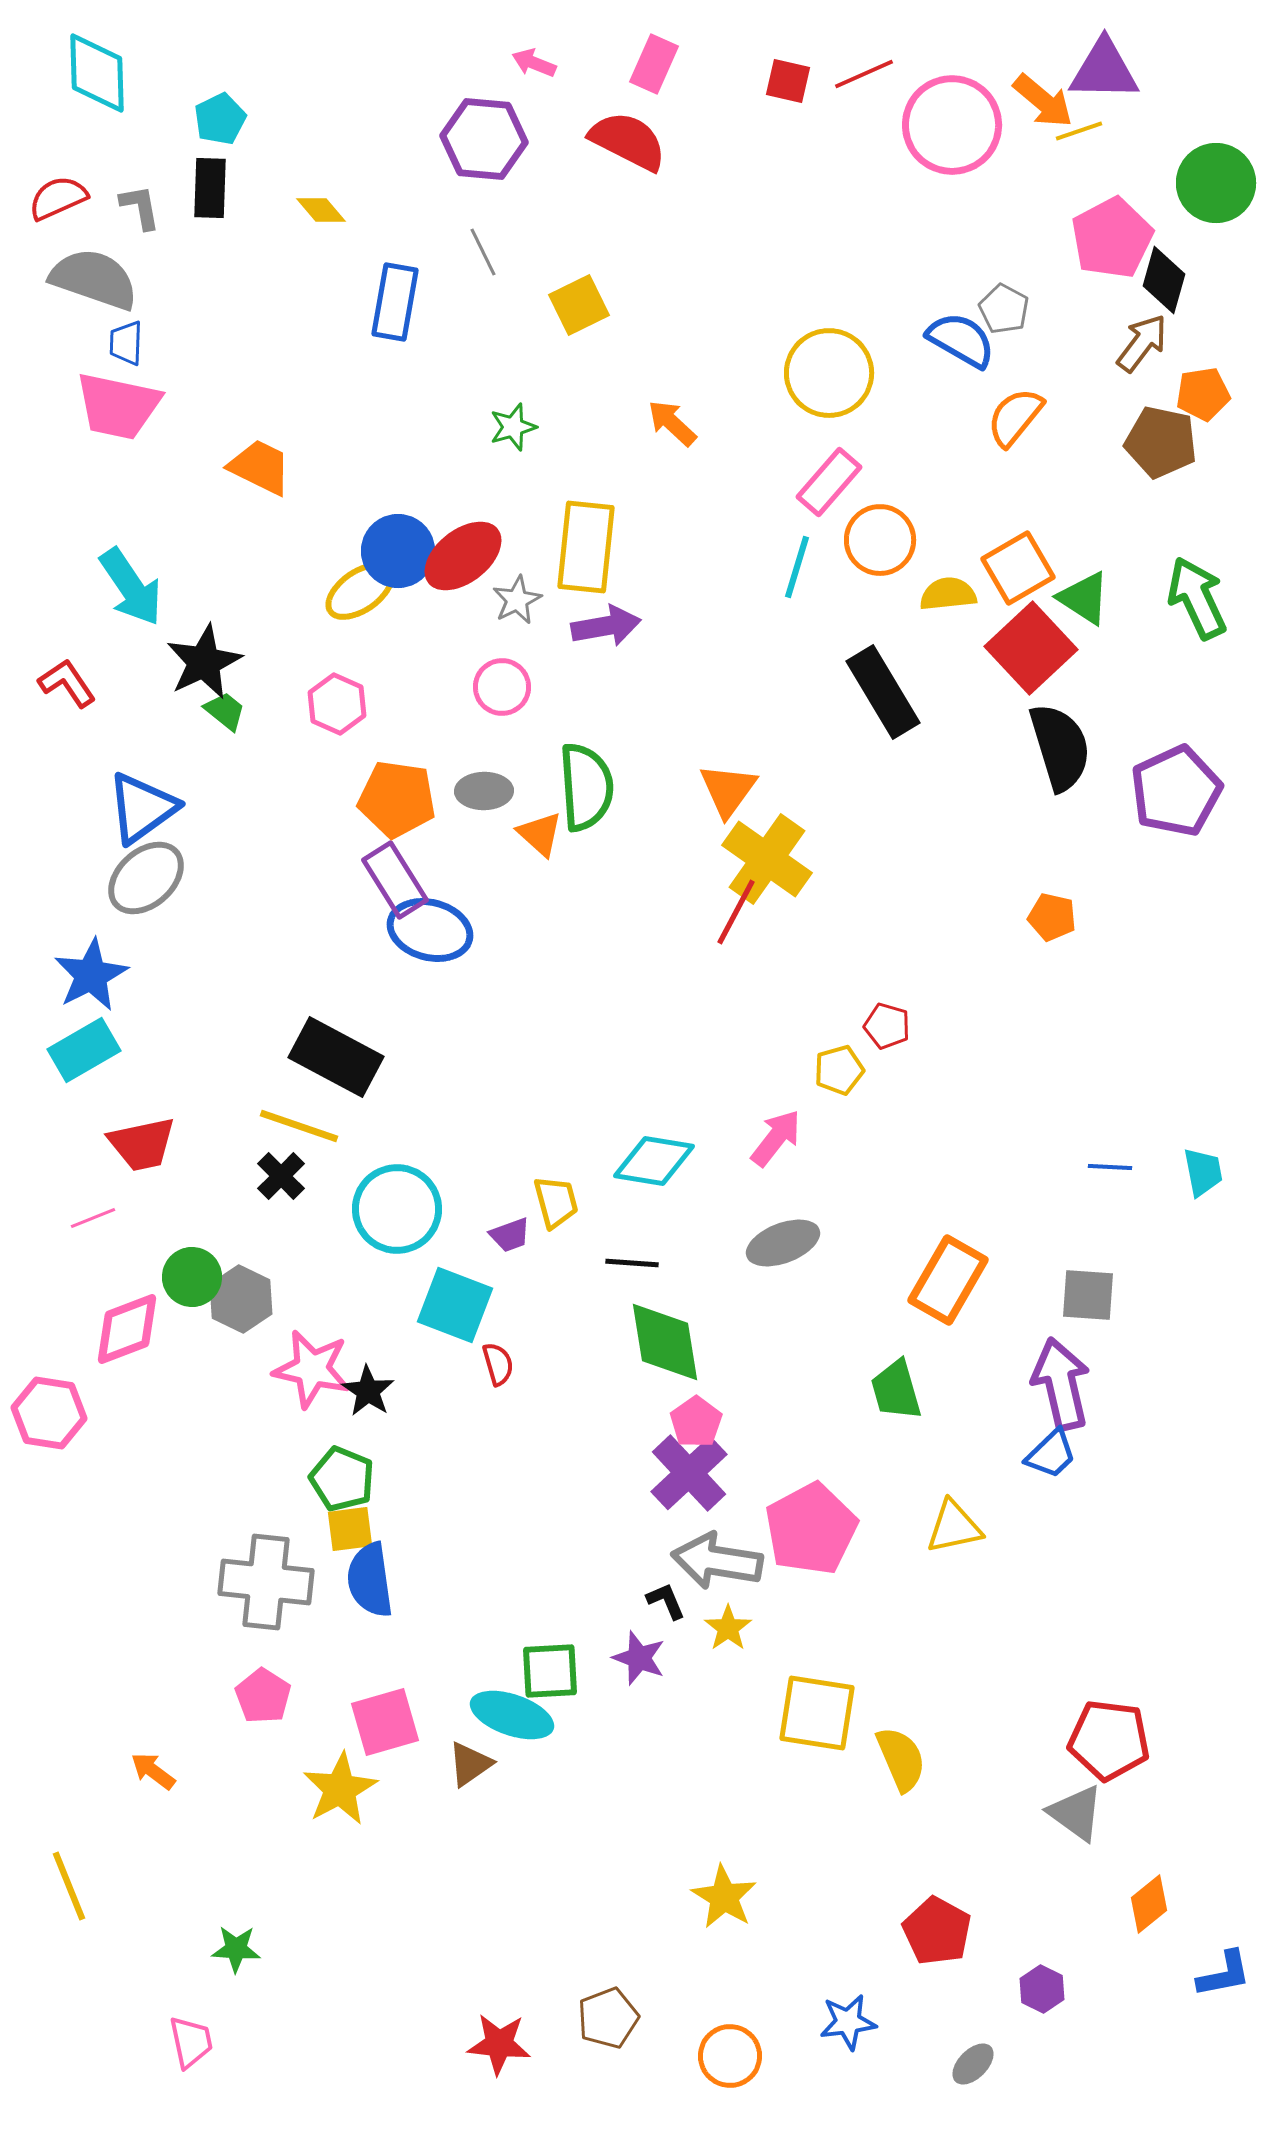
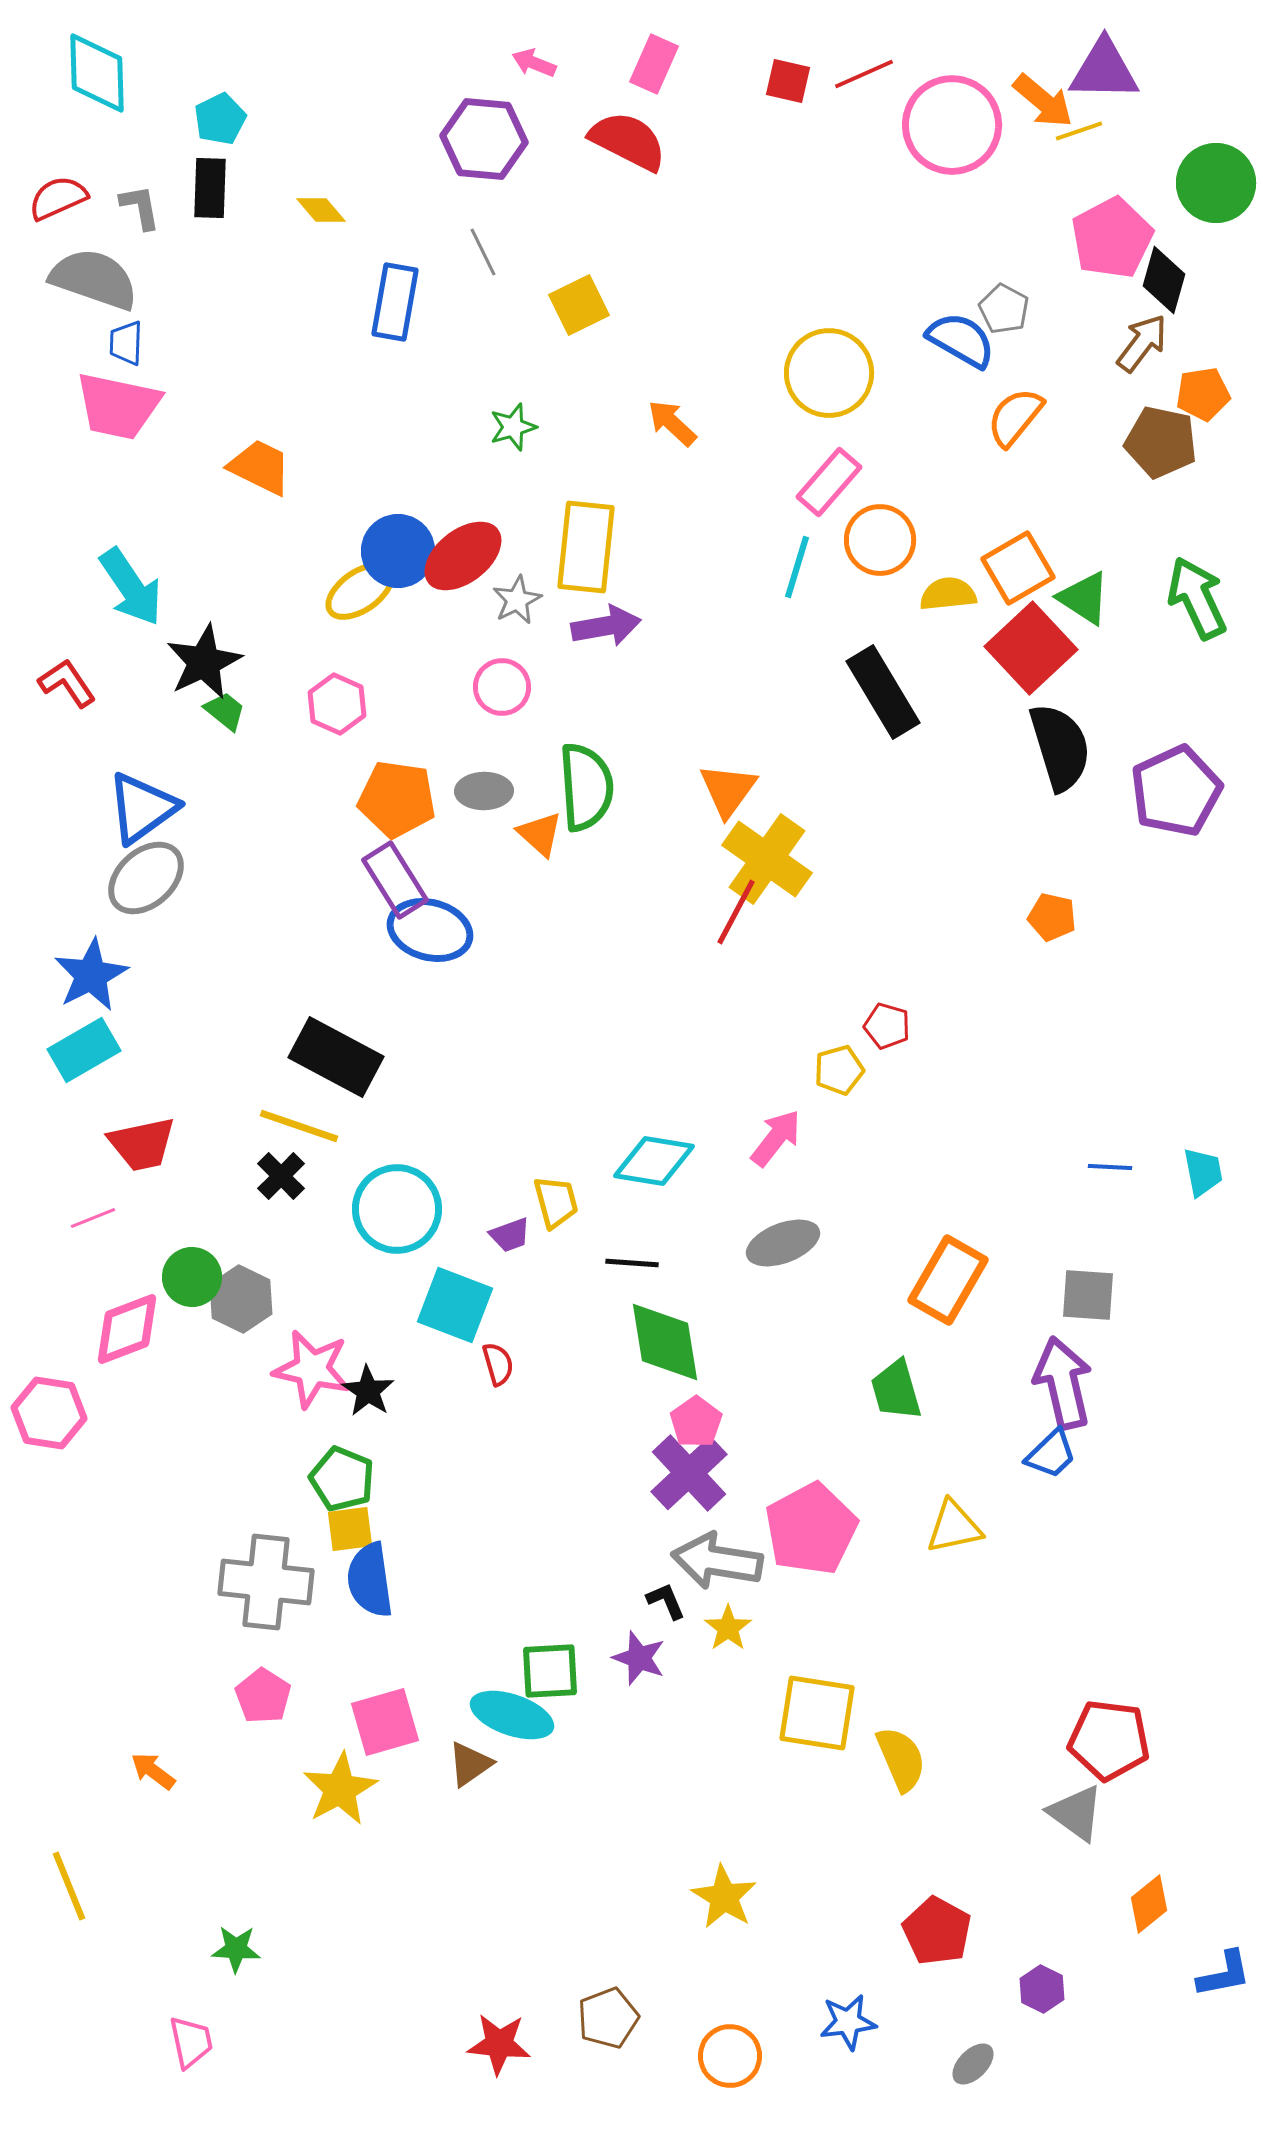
purple arrow at (1061, 1384): moved 2 px right, 1 px up
